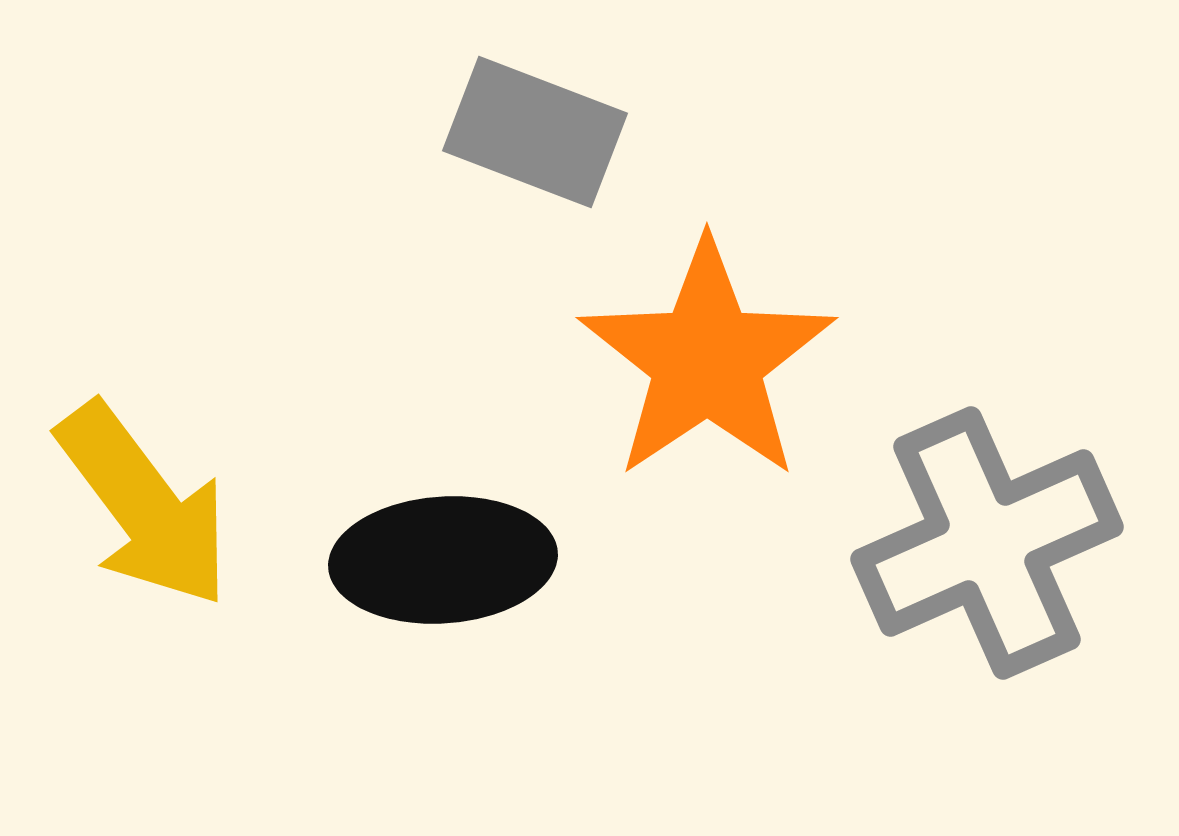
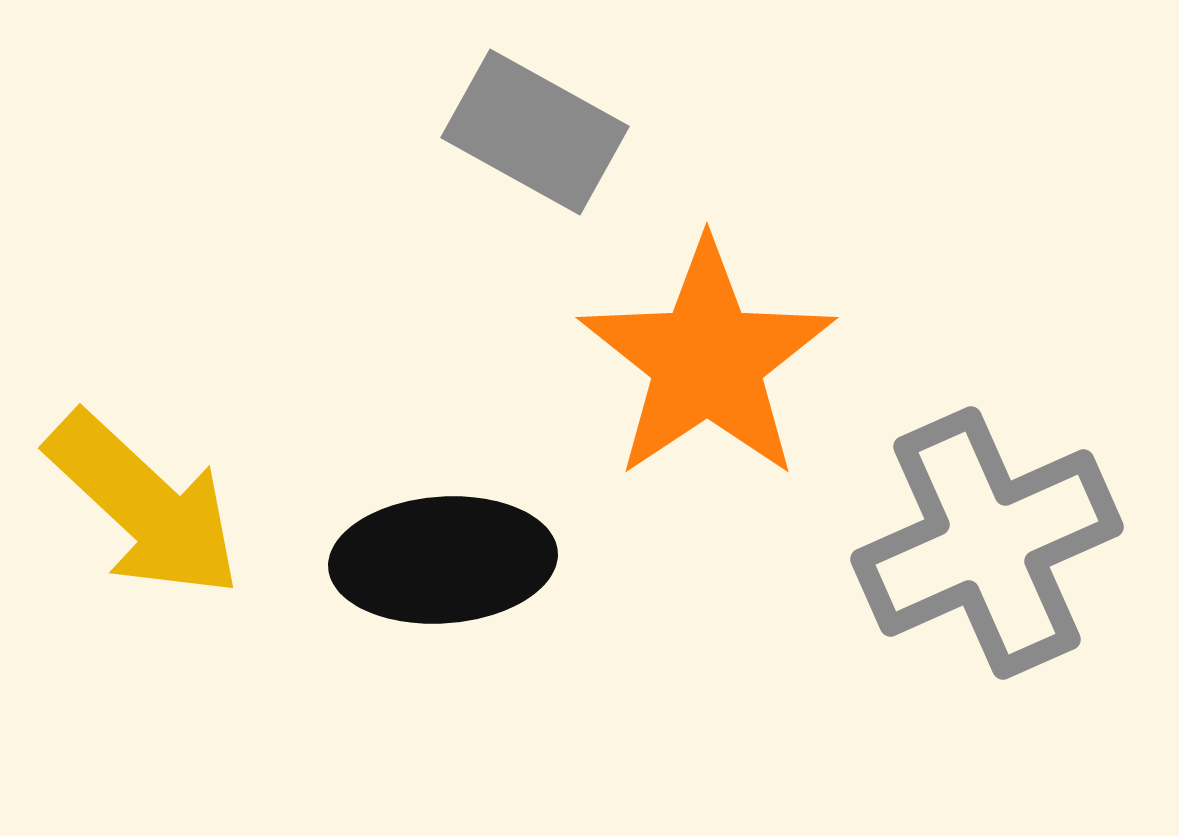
gray rectangle: rotated 8 degrees clockwise
yellow arrow: rotated 10 degrees counterclockwise
